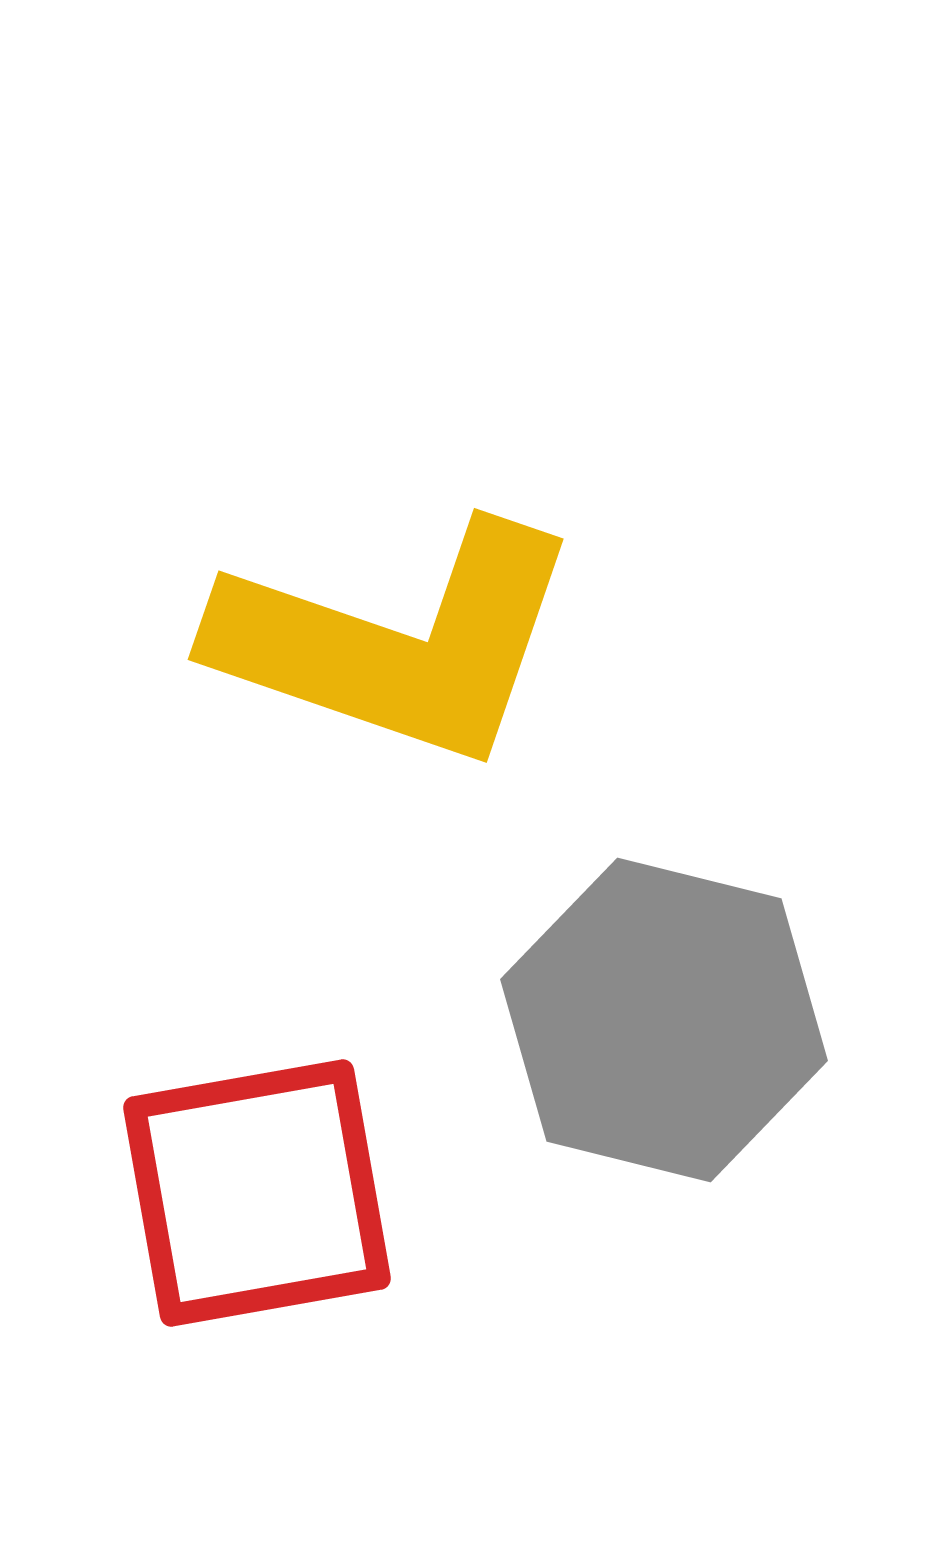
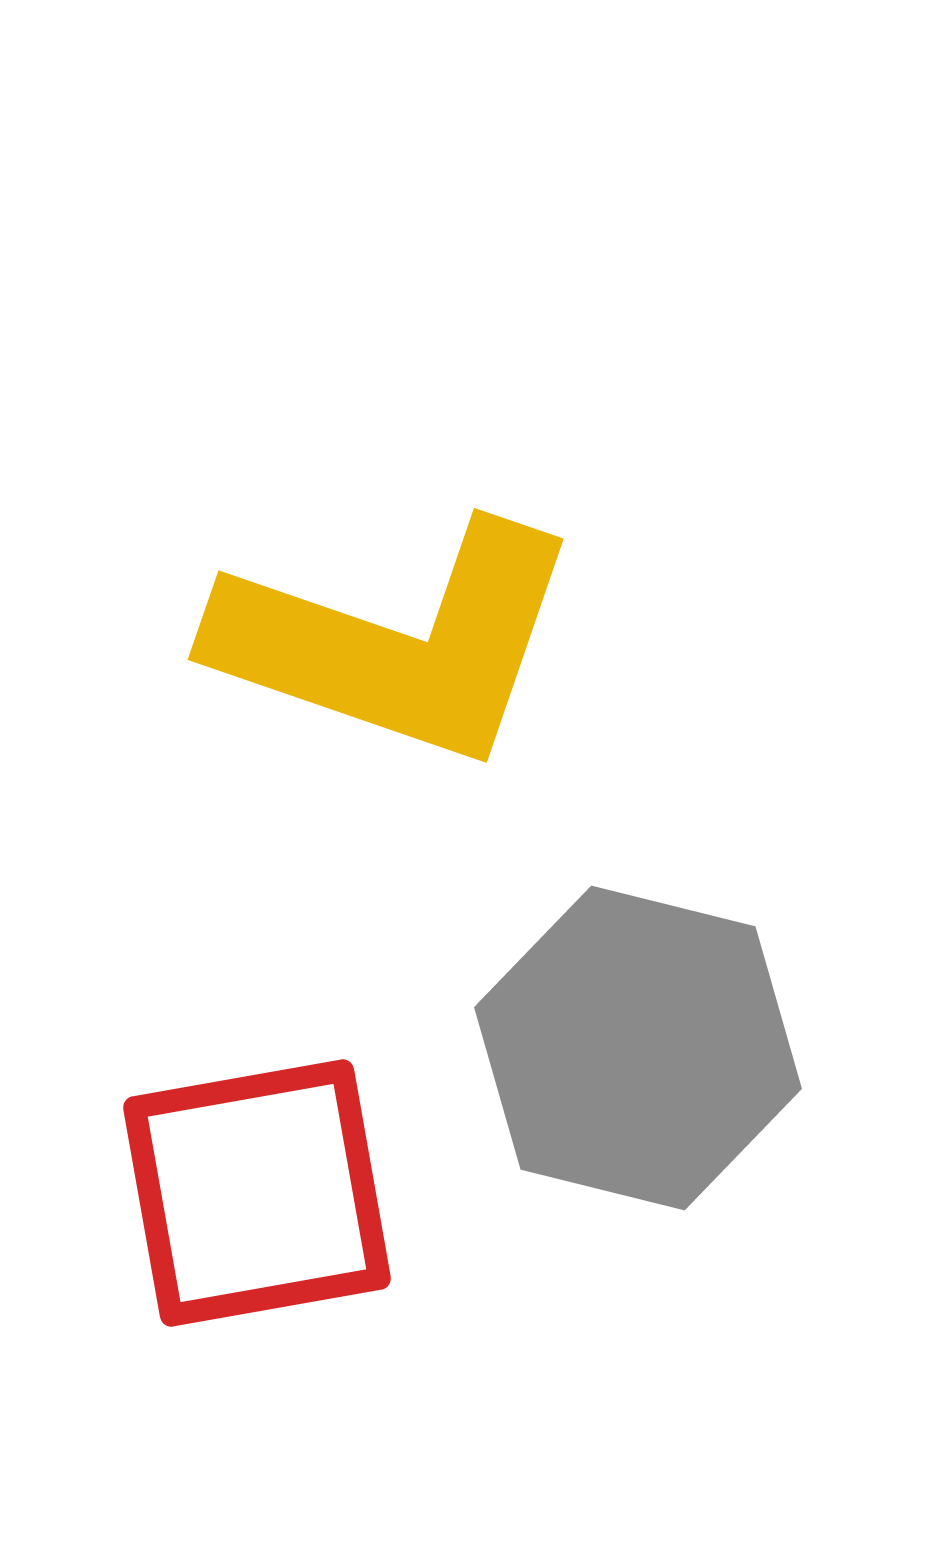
gray hexagon: moved 26 px left, 28 px down
